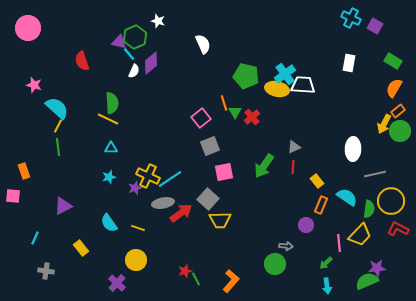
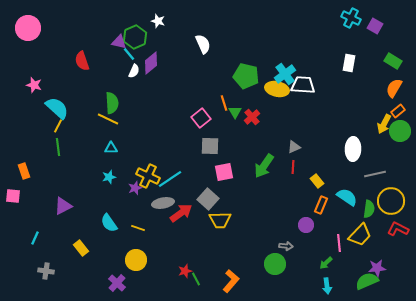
gray square at (210, 146): rotated 24 degrees clockwise
